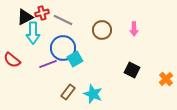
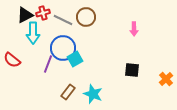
red cross: moved 1 px right
black triangle: moved 2 px up
brown circle: moved 16 px left, 13 px up
purple line: rotated 48 degrees counterclockwise
black square: rotated 21 degrees counterclockwise
